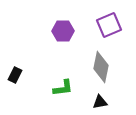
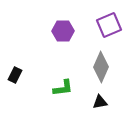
gray diamond: rotated 12 degrees clockwise
